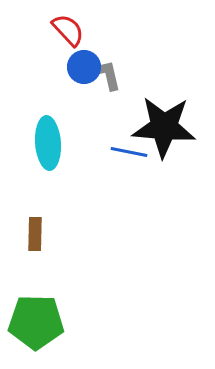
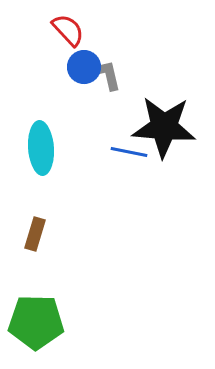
cyan ellipse: moved 7 px left, 5 px down
brown rectangle: rotated 16 degrees clockwise
